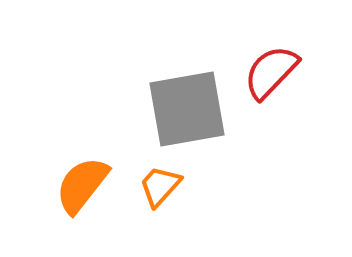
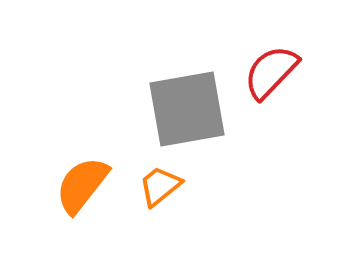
orange trapezoid: rotated 9 degrees clockwise
